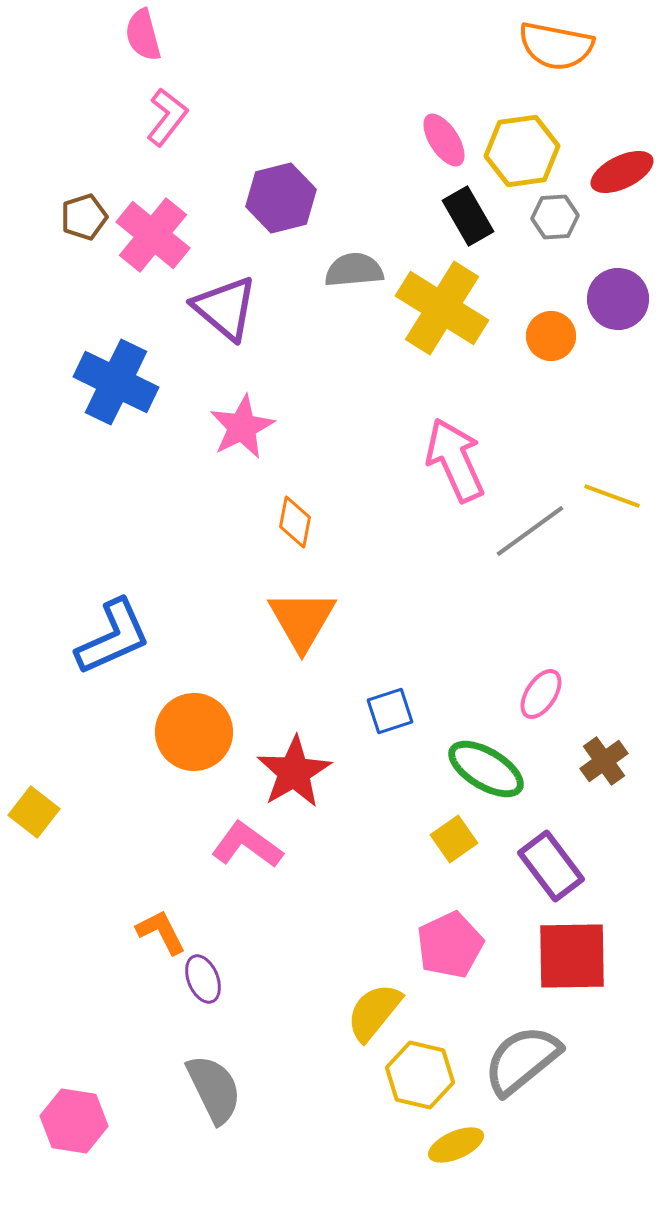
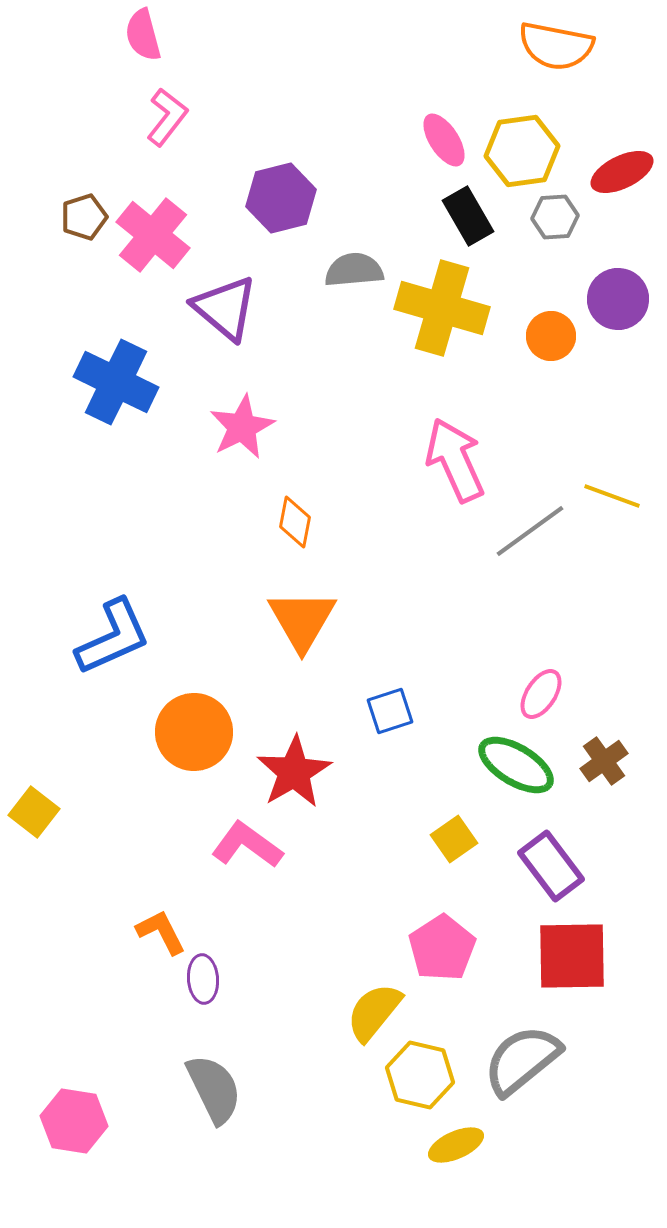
yellow cross at (442, 308): rotated 16 degrees counterclockwise
green ellipse at (486, 769): moved 30 px right, 4 px up
pink pentagon at (450, 945): moved 8 px left, 3 px down; rotated 8 degrees counterclockwise
purple ellipse at (203, 979): rotated 18 degrees clockwise
